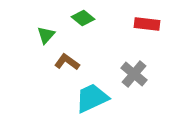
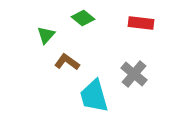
red rectangle: moved 6 px left, 1 px up
cyan trapezoid: moved 2 px right, 2 px up; rotated 81 degrees counterclockwise
